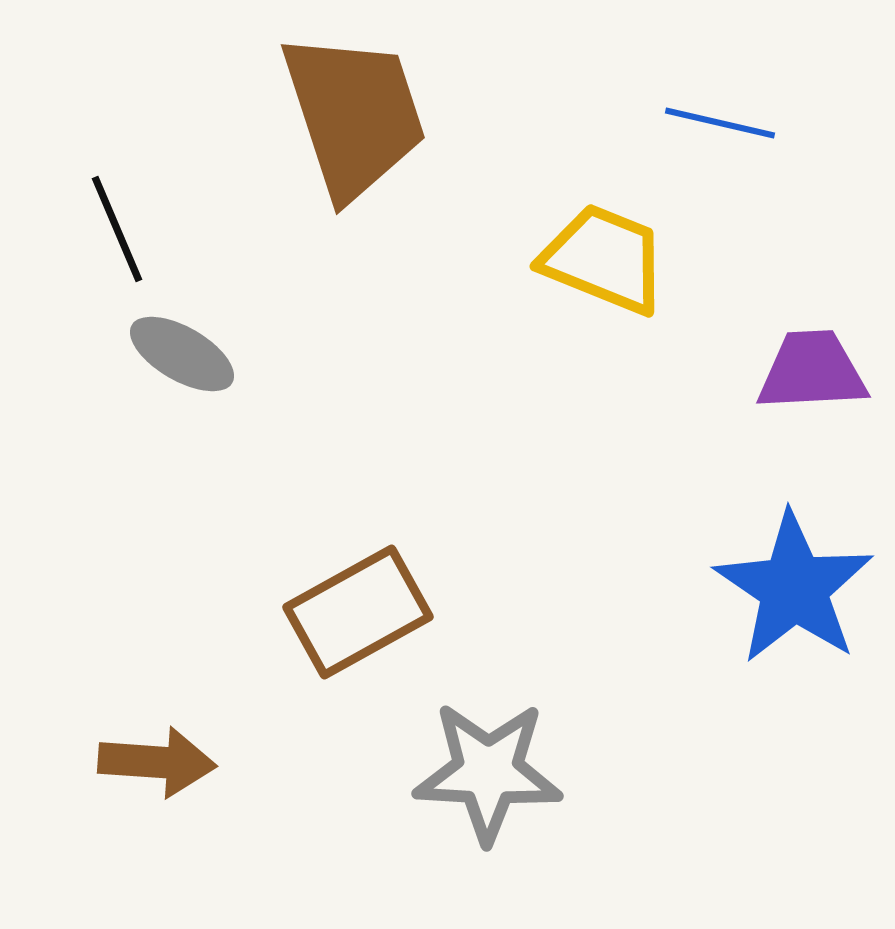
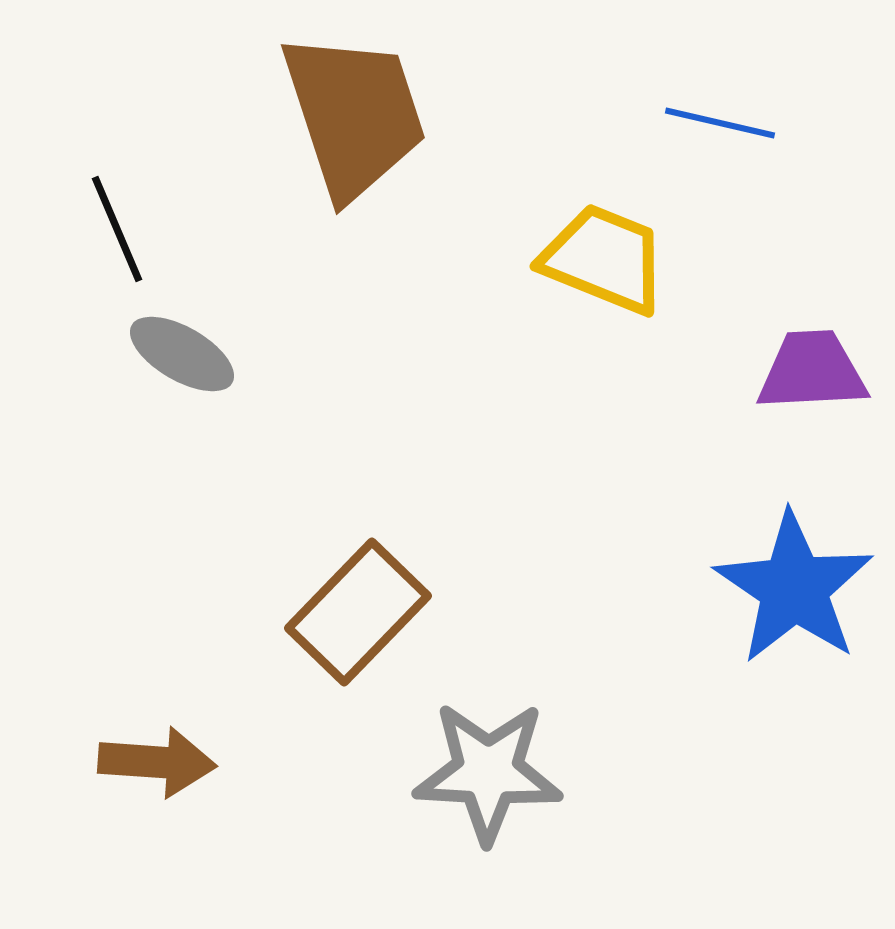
brown rectangle: rotated 17 degrees counterclockwise
